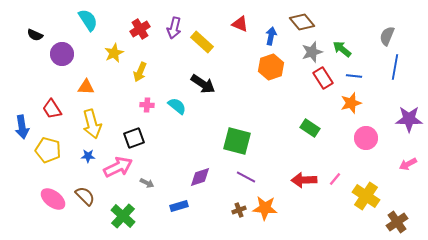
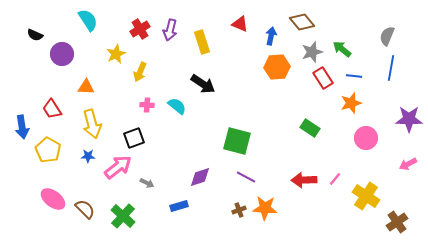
purple arrow at (174, 28): moved 4 px left, 2 px down
yellow rectangle at (202, 42): rotated 30 degrees clockwise
yellow star at (114, 53): moved 2 px right, 1 px down
orange hexagon at (271, 67): moved 6 px right; rotated 15 degrees clockwise
blue line at (395, 67): moved 4 px left, 1 px down
yellow pentagon at (48, 150): rotated 15 degrees clockwise
pink arrow at (118, 167): rotated 12 degrees counterclockwise
brown semicircle at (85, 196): moved 13 px down
